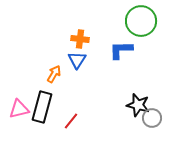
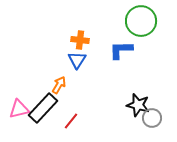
orange cross: moved 1 px down
orange arrow: moved 5 px right, 11 px down
black rectangle: moved 1 px right, 1 px down; rotated 28 degrees clockwise
